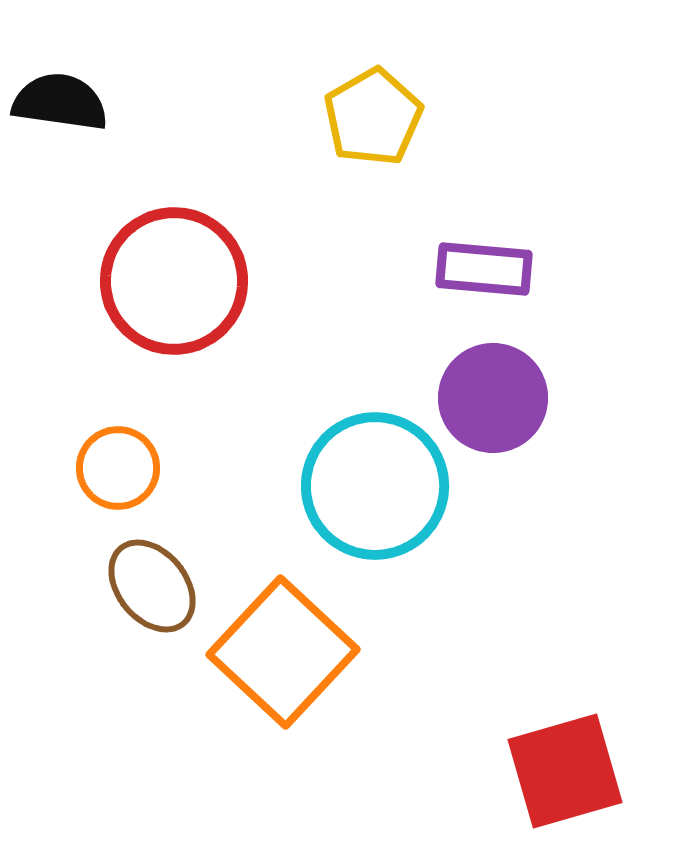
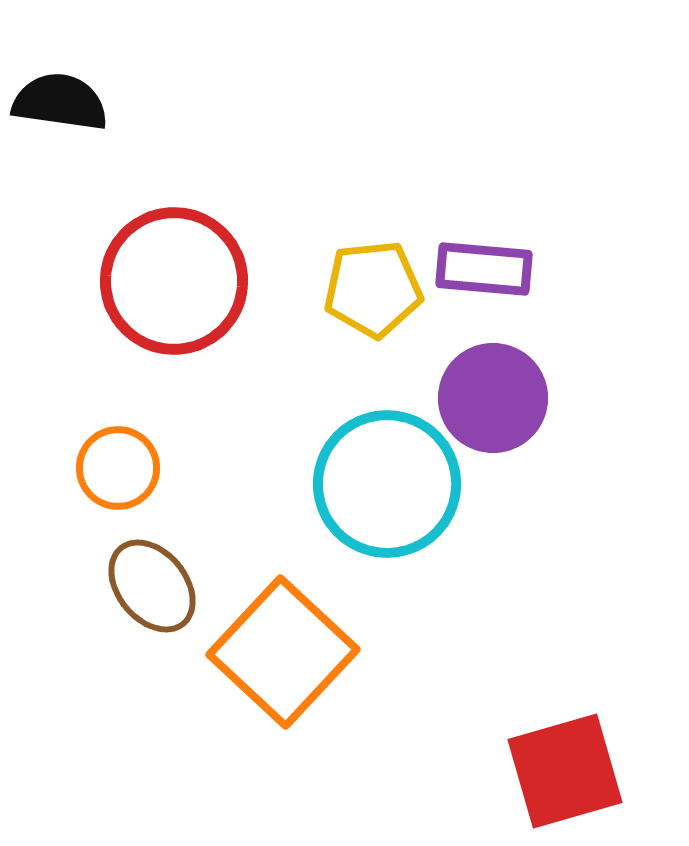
yellow pentagon: moved 172 px down; rotated 24 degrees clockwise
cyan circle: moved 12 px right, 2 px up
